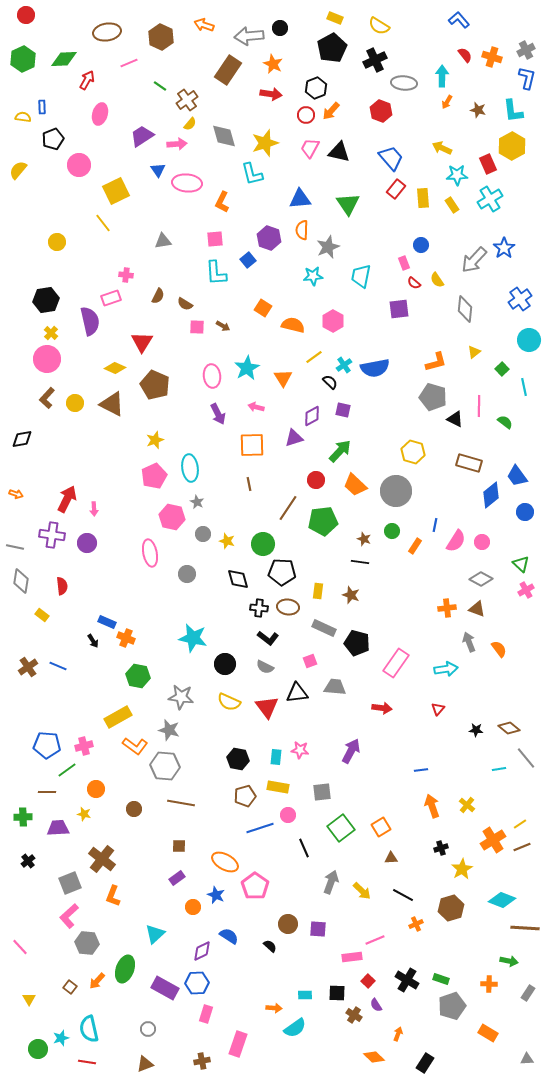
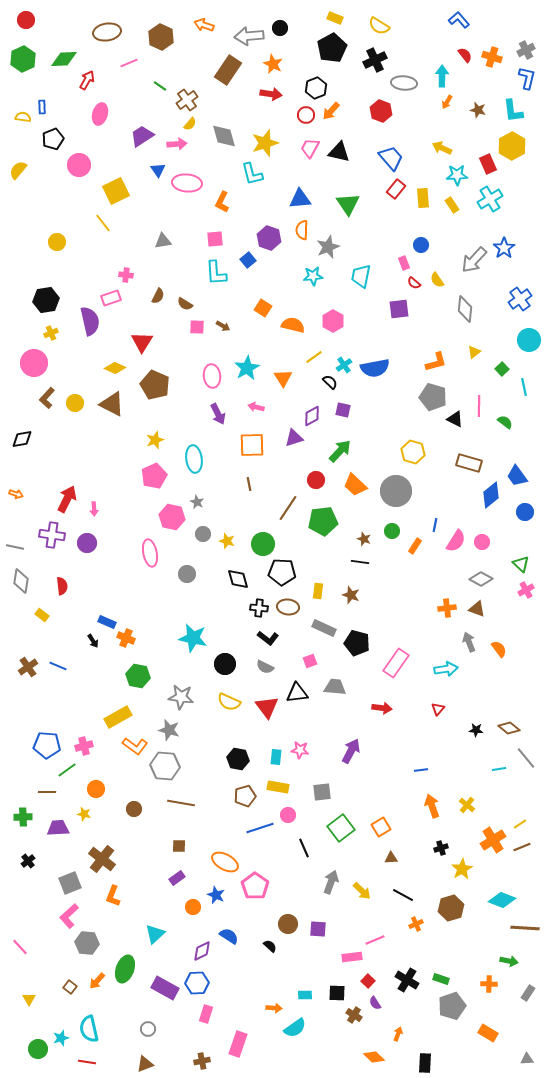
red circle at (26, 15): moved 5 px down
yellow cross at (51, 333): rotated 24 degrees clockwise
pink circle at (47, 359): moved 13 px left, 4 px down
cyan ellipse at (190, 468): moved 4 px right, 9 px up
purple semicircle at (376, 1005): moved 1 px left, 2 px up
black rectangle at (425, 1063): rotated 30 degrees counterclockwise
